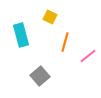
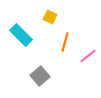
cyan rectangle: rotated 30 degrees counterclockwise
